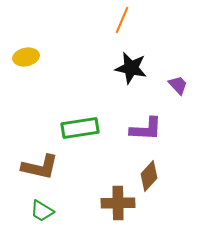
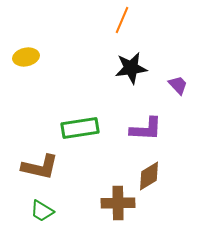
black star: rotated 20 degrees counterclockwise
brown diamond: rotated 16 degrees clockwise
